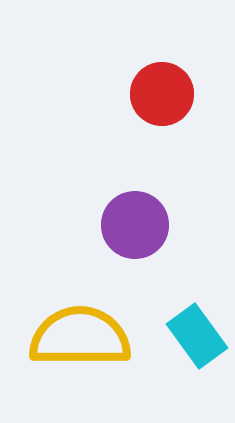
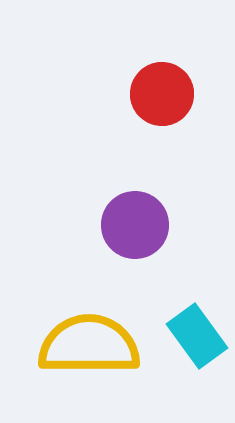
yellow semicircle: moved 9 px right, 8 px down
